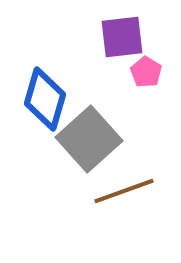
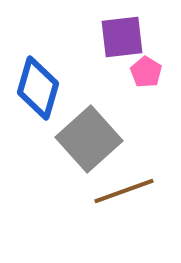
blue diamond: moved 7 px left, 11 px up
